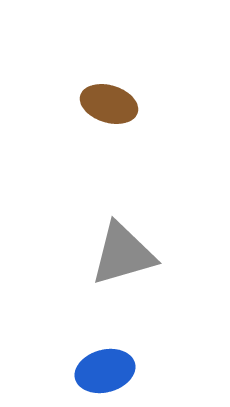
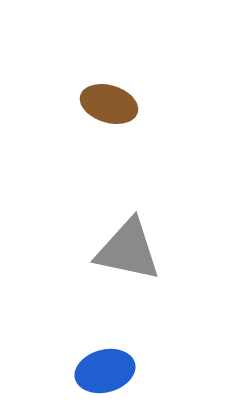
gray triangle: moved 5 px right, 4 px up; rotated 28 degrees clockwise
